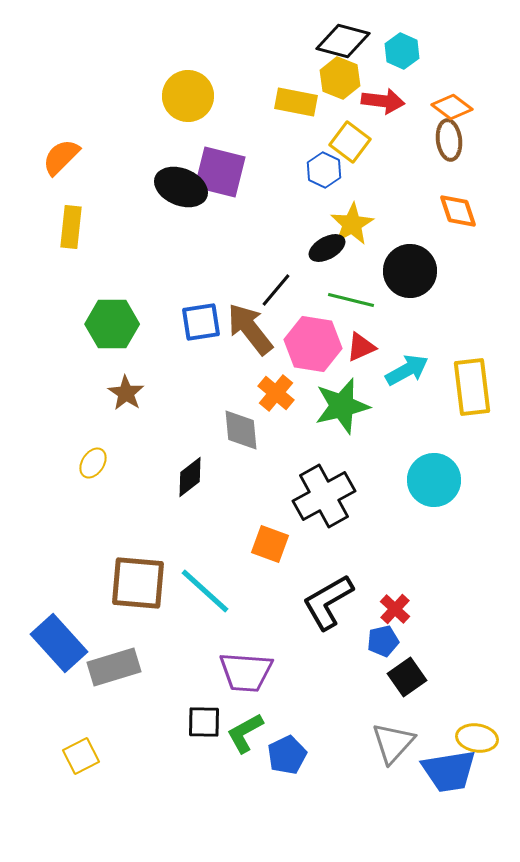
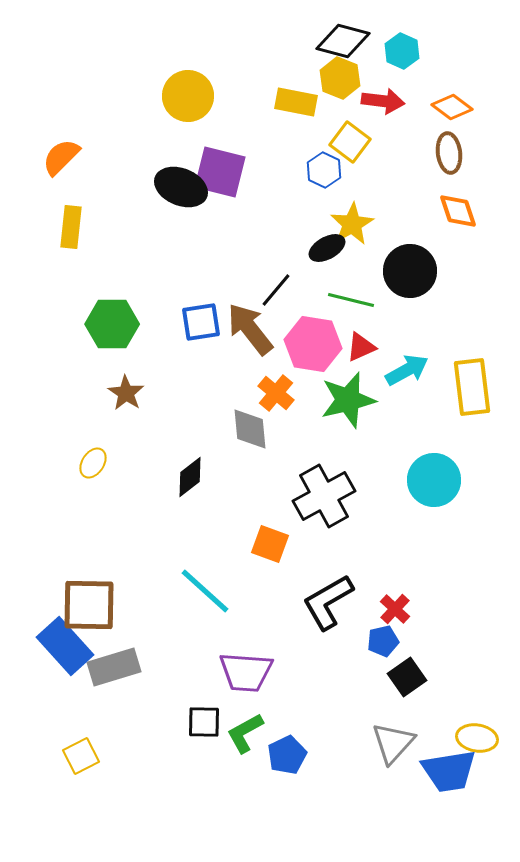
brown ellipse at (449, 140): moved 13 px down
green star at (342, 406): moved 6 px right, 6 px up
gray diamond at (241, 430): moved 9 px right, 1 px up
brown square at (138, 583): moved 49 px left, 22 px down; rotated 4 degrees counterclockwise
blue rectangle at (59, 643): moved 6 px right, 3 px down
